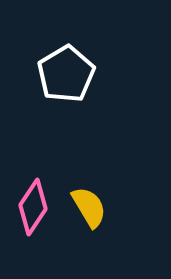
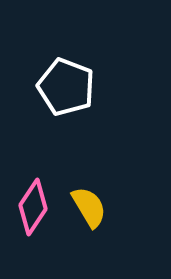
white pentagon: moved 13 px down; rotated 20 degrees counterclockwise
